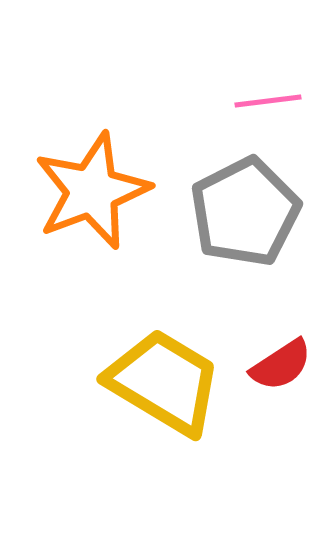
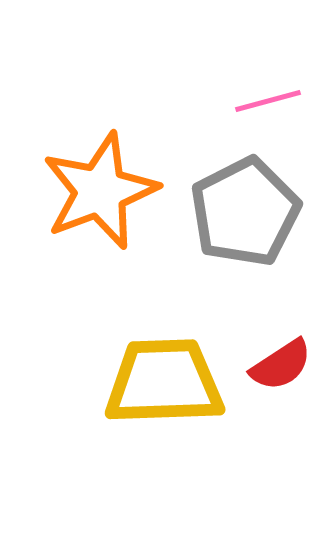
pink line: rotated 8 degrees counterclockwise
orange star: moved 8 px right
yellow trapezoid: rotated 33 degrees counterclockwise
